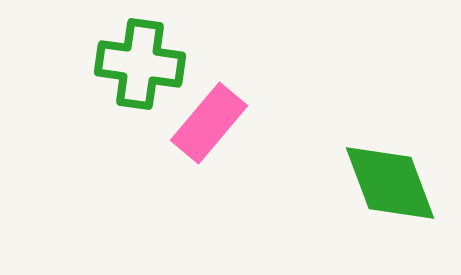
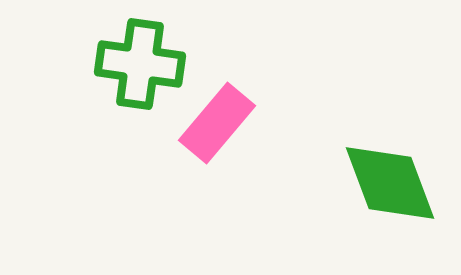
pink rectangle: moved 8 px right
